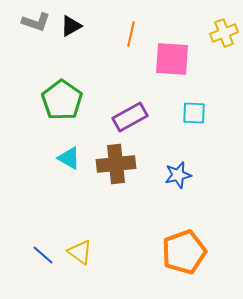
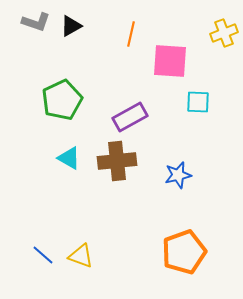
pink square: moved 2 px left, 2 px down
green pentagon: rotated 12 degrees clockwise
cyan square: moved 4 px right, 11 px up
brown cross: moved 1 px right, 3 px up
yellow triangle: moved 1 px right, 4 px down; rotated 16 degrees counterclockwise
